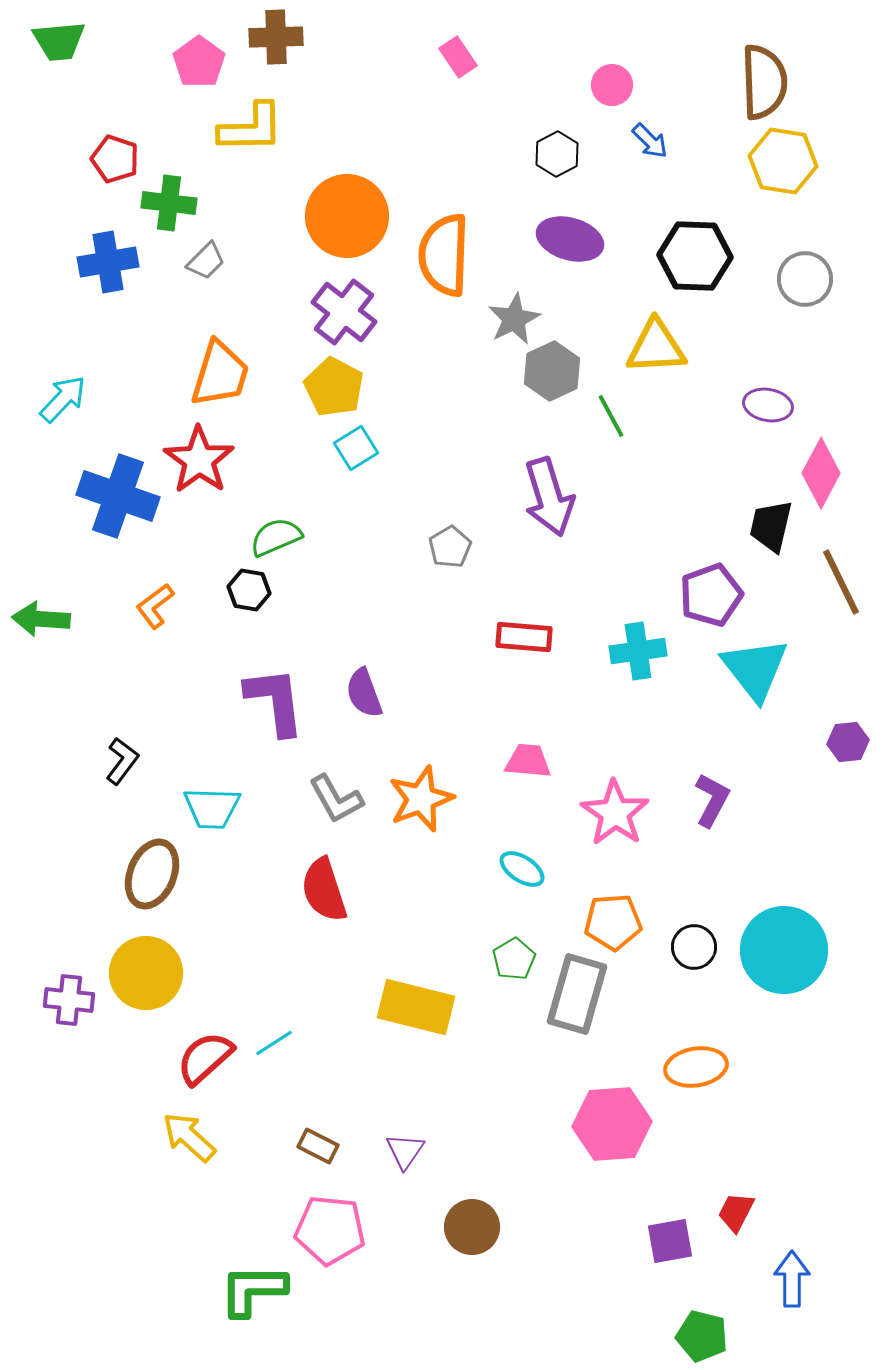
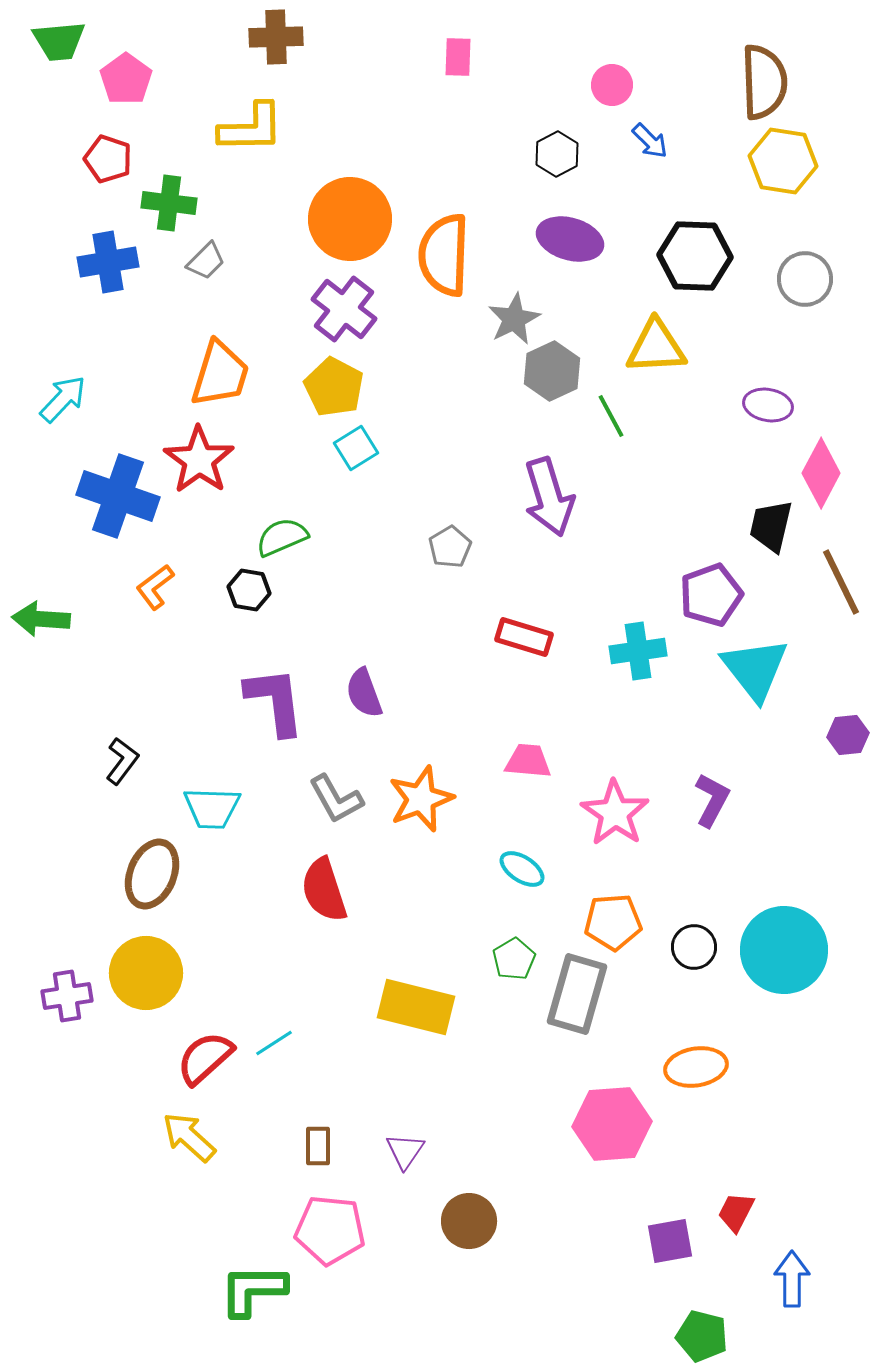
pink rectangle at (458, 57): rotated 36 degrees clockwise
pink pentagon at (199, 62): moved 73 px left, 17 px down
red pentagon at (115, 159): moved 7 px left
orange circle at (347, 216): moved 3 px right, 3 px down
purple cross at (344, 312): moved 3 px up
green semicircle at (276, 537): moved 6 px right
orange L-shape at (155, 606): moved 19 px up
red rectangle at (524, 637): rotated 12 degrees clockwise
purple hexagon at (848, 742): moved 7 px up
purple cross at (69, 1000): moved 2 px left, 4 px up; rotated 15 degrees counterclockwise
brown rectangle at (318, 1146): rotated 63 degrees clockwise
brown circle at (472, 1227): moved 3 px left, 6 px up
